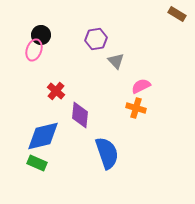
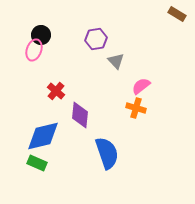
pink semicircle: rotated 12 degrees counterclockwise
